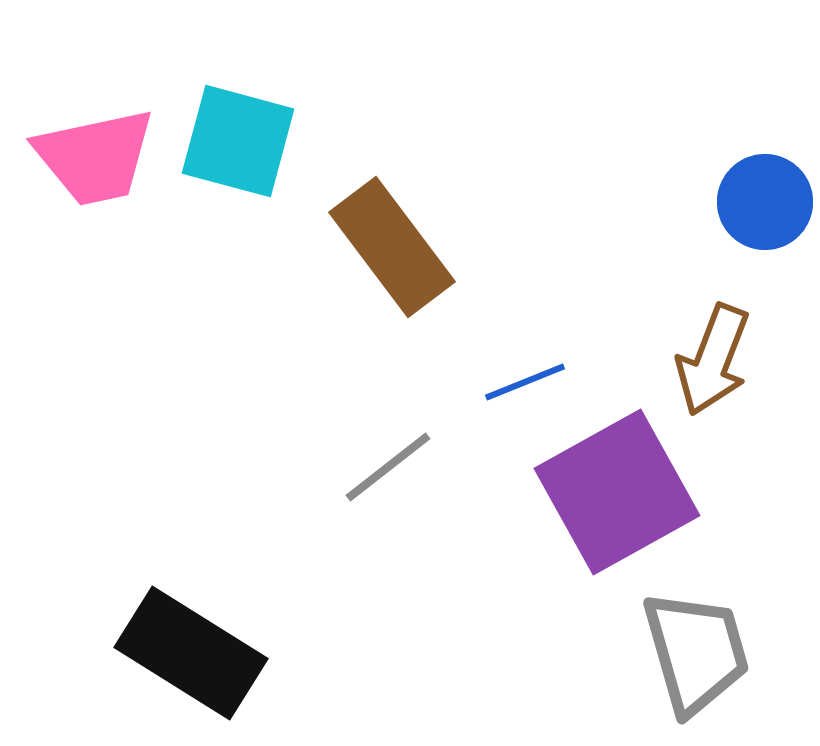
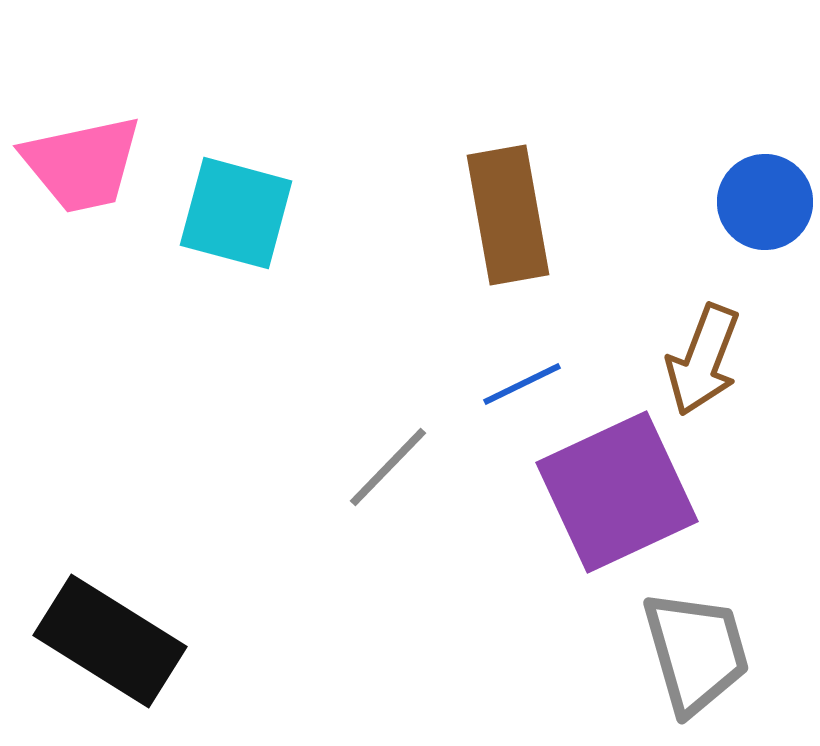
cyan square: moved 2 px left, 72 px down
pink trapezoid: moved 13 px left, 7 px down
brown rectangle: moved 116 px right, 32 px up; rotated 27 degrees clockwise
brown arrow: moved 10 px left
blue line: moved 3 px left, 2 px down; rotated 4 degrees counterclockwise
gray line: rotated 8 degrees counterclockwise
purple square: rotated 4 degrees clockwise
black rectangle: moved 81 px left, 12 px up
